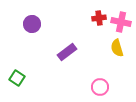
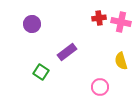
yellow semicircle: moved 4 px right, 13 px down
green square: moved 24 px right, 6 px up
